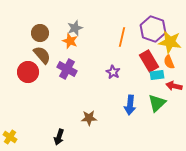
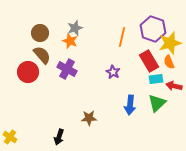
yellow star: moved 1 px down; rotated 25 degrees counterclockwise
cyan rectangle: moved 1 px left, 4 px down
